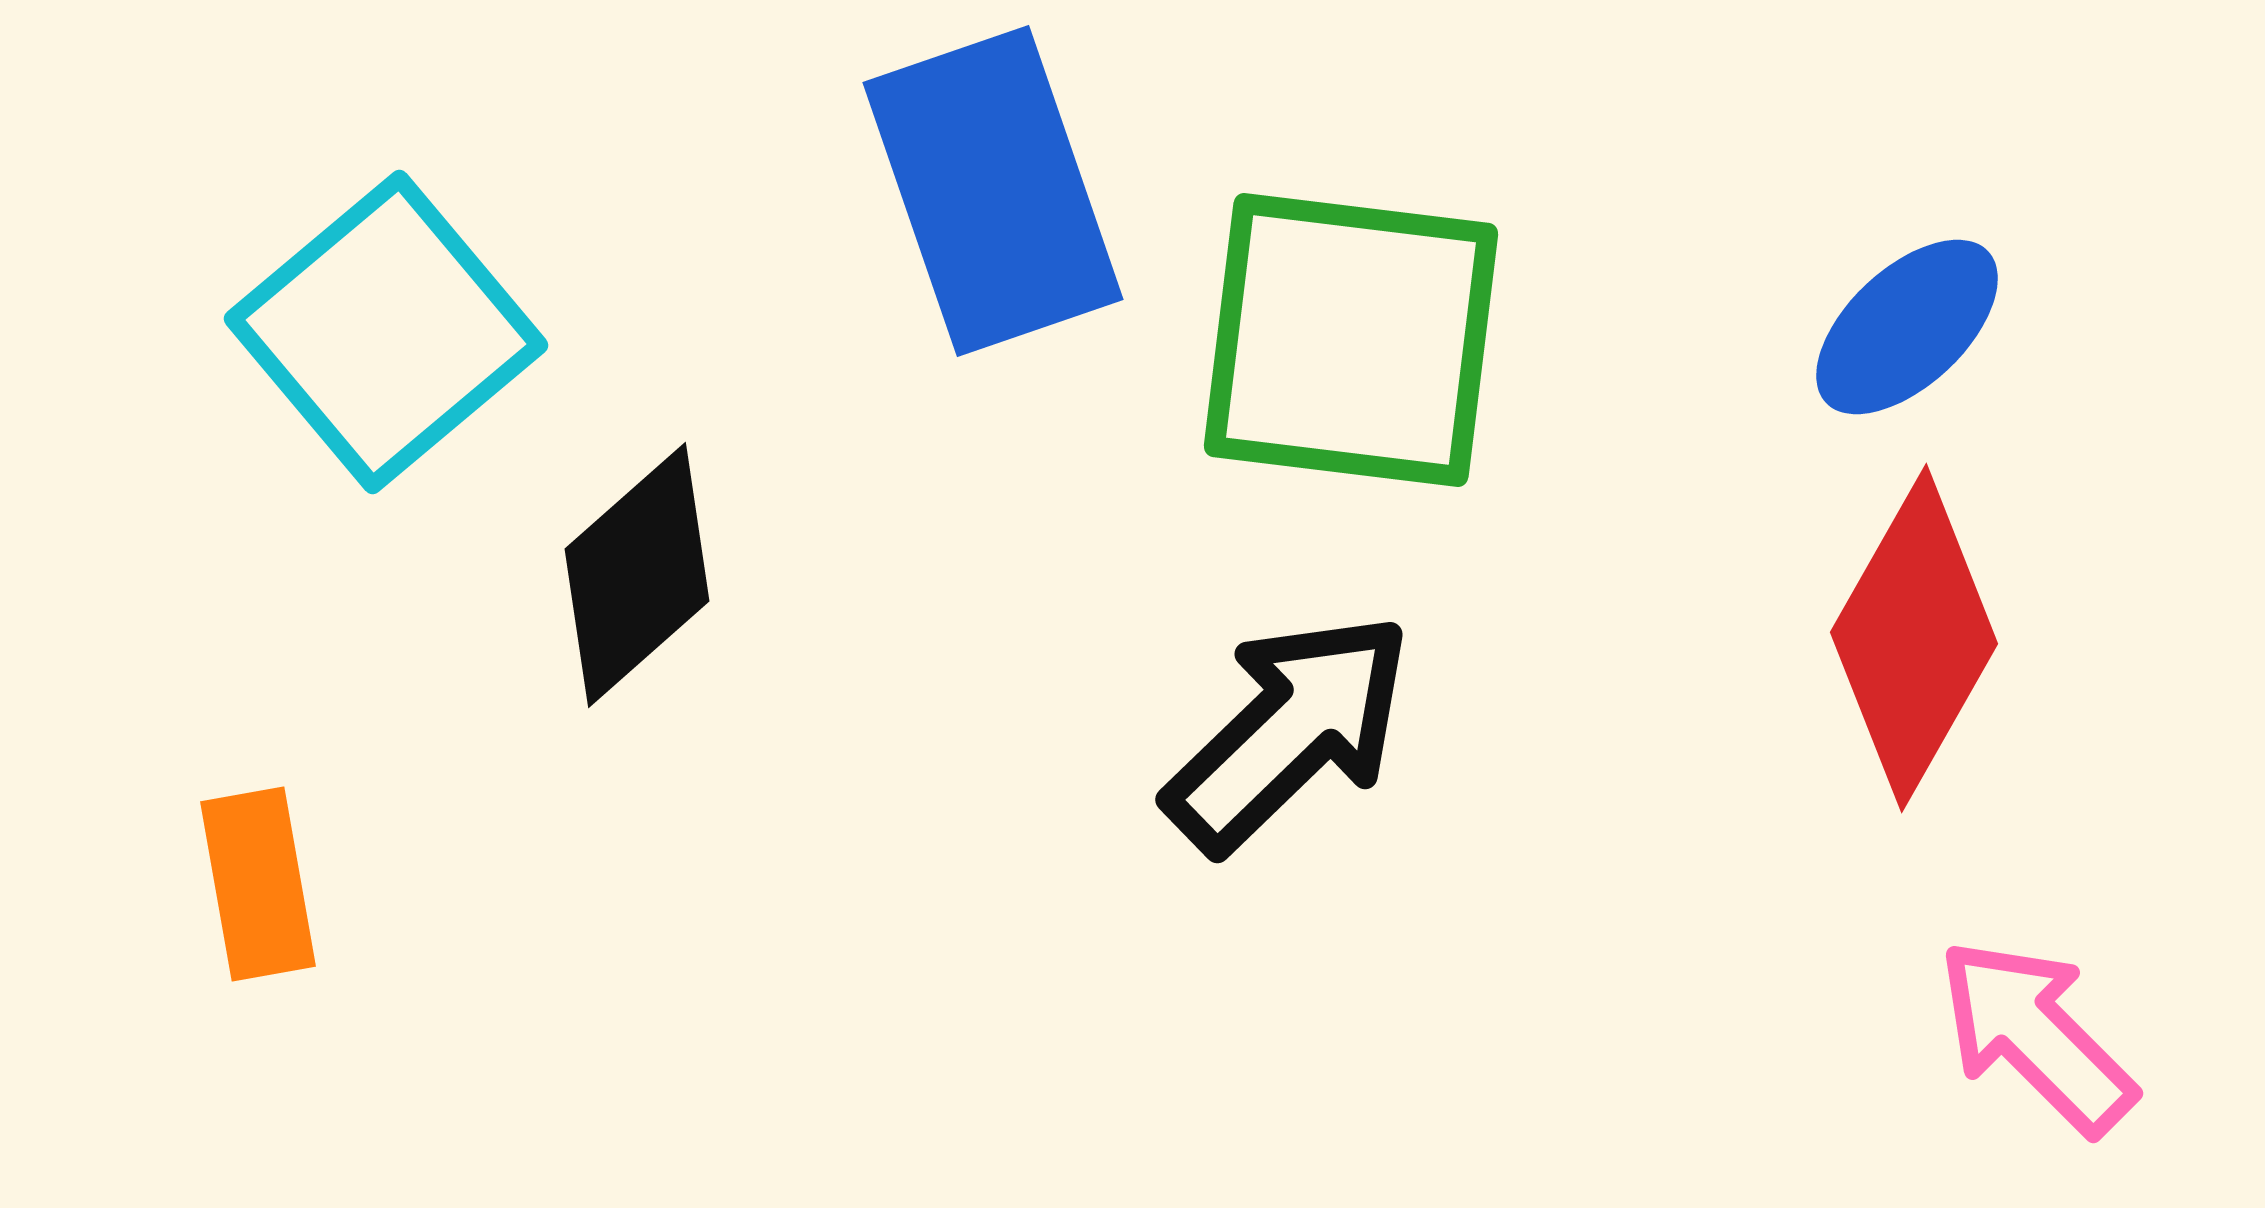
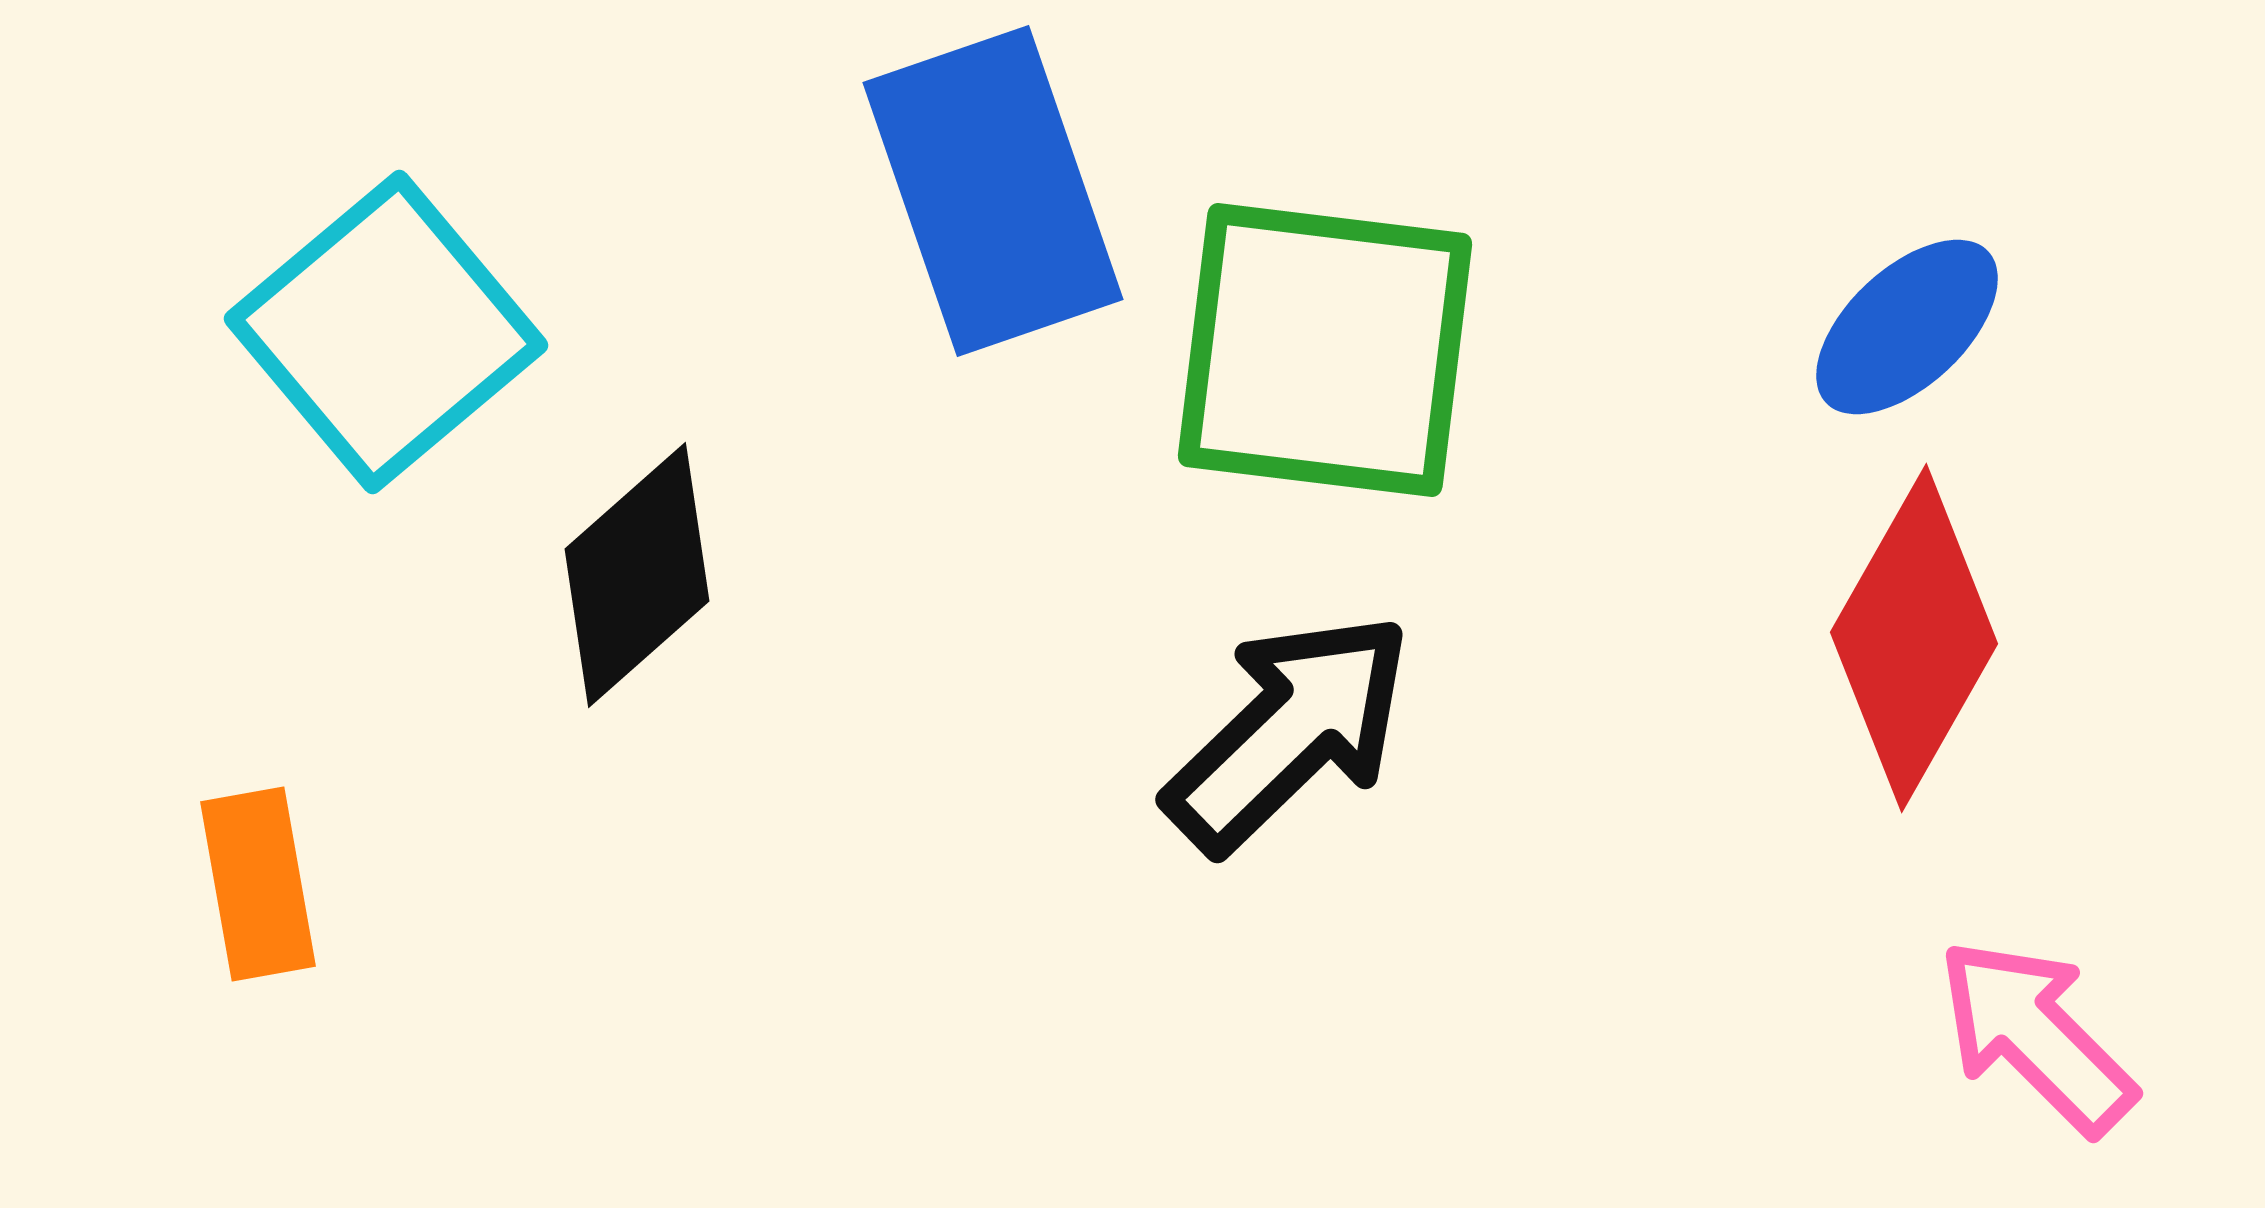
green square: moved 26 px left, 10 px down
